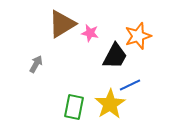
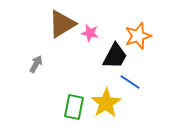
blue line: moved 3 px up; rotated 60 degrees clockwise
yellow star: moved 4 px left, 1 px up
